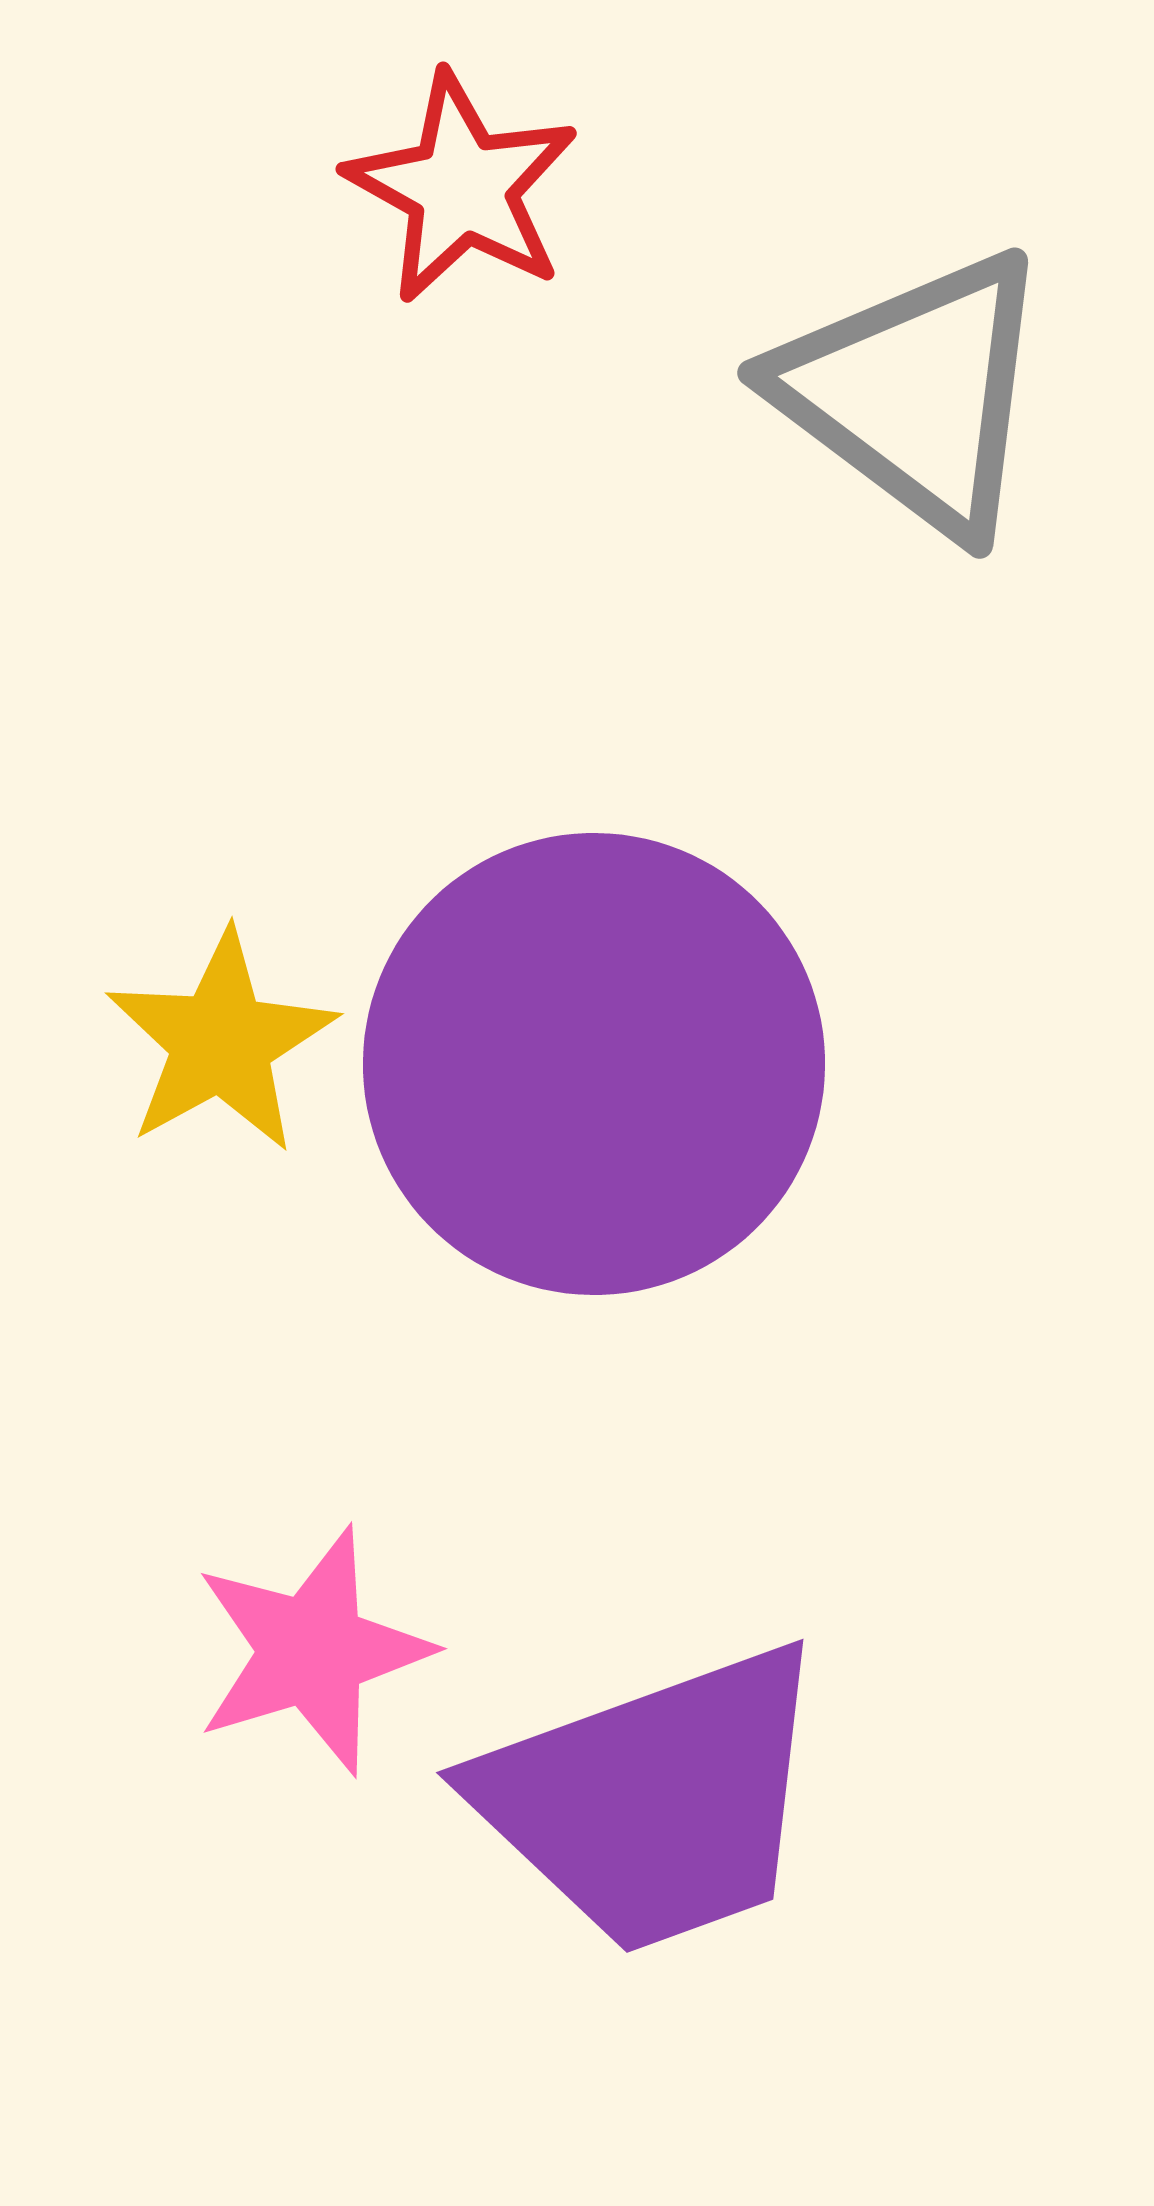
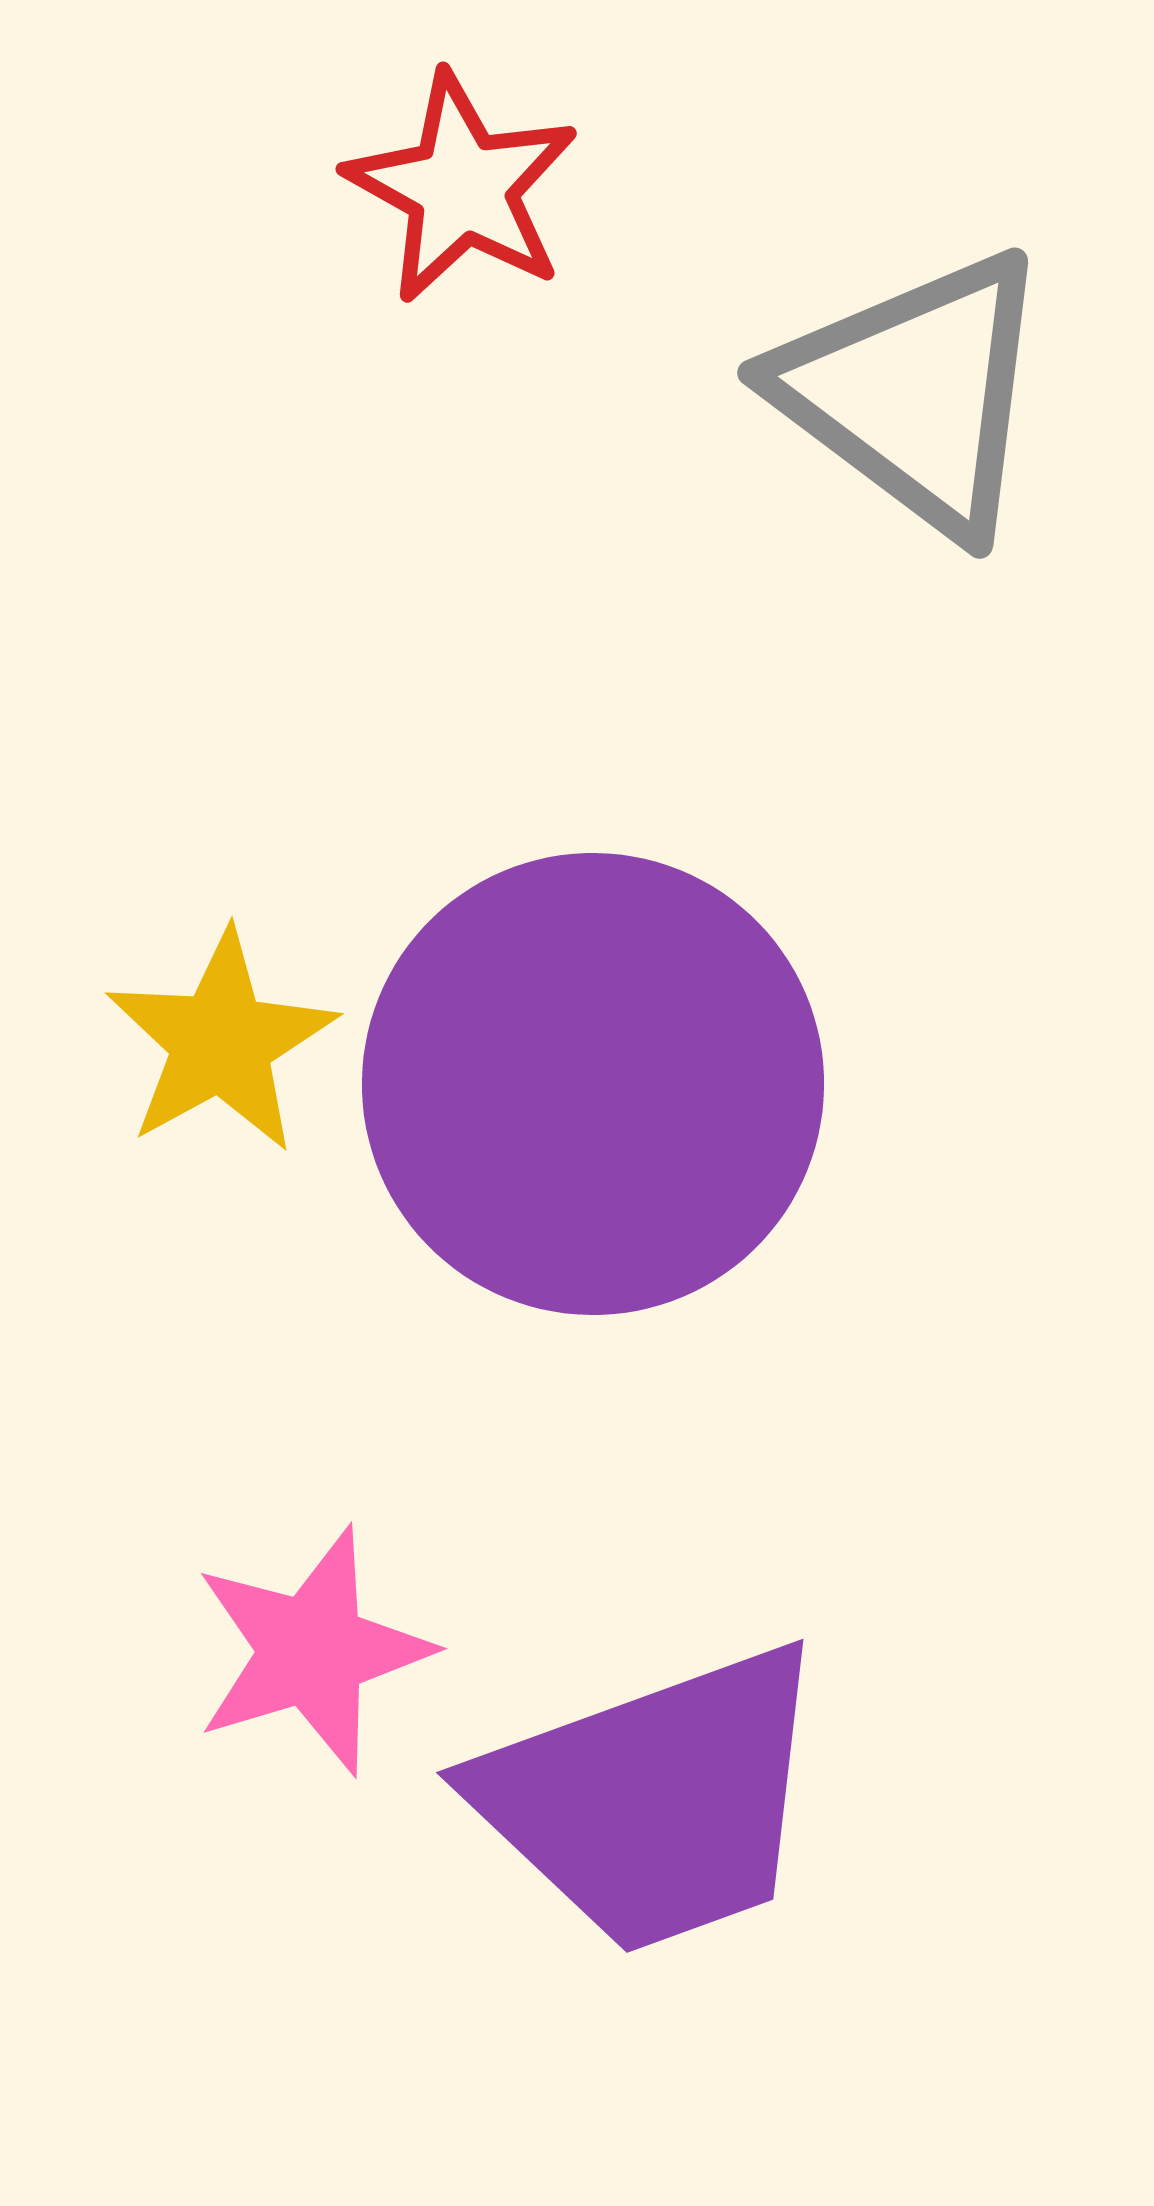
purple circle: moved 1 px left, 20 px down
